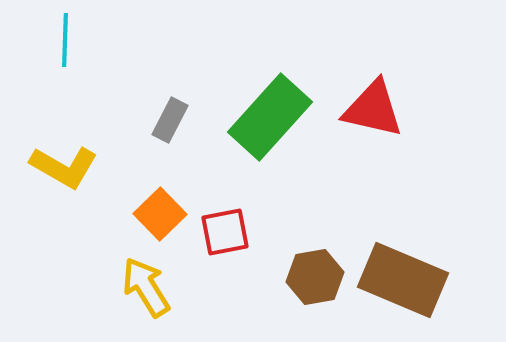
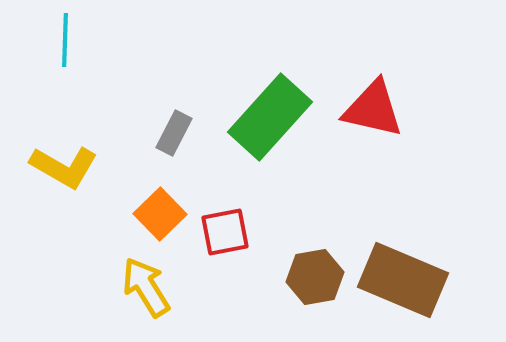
gray rectangle: moved 4 px right, 13 px down
